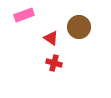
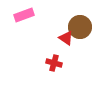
brown circle: moved 1 px right
red triangle: moved 15 px right
